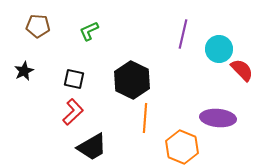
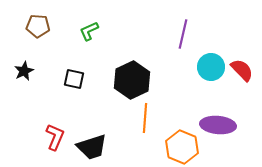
cyan circle: moved 8 px left, 18 px down
black hexagon: rotated 9 degrees clockwise
red L-shape: moved 18 px left, 25 px down; rotated 24 degrees counterclockwise
purple ellipse: moved 7 px down
black trapezoid: rotated 12 degrees clockwise
